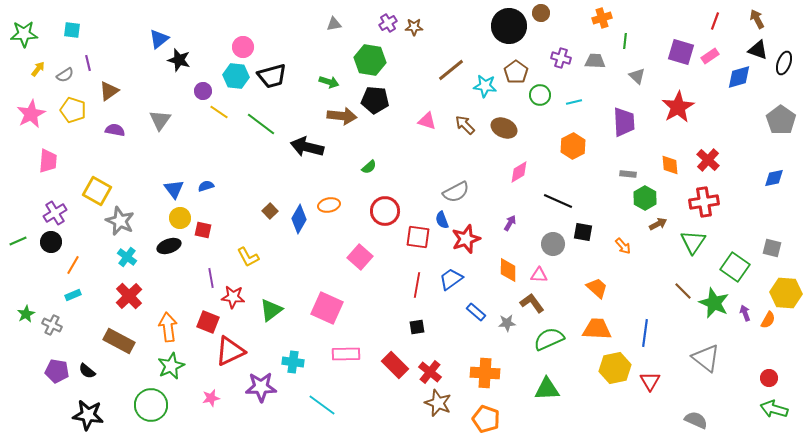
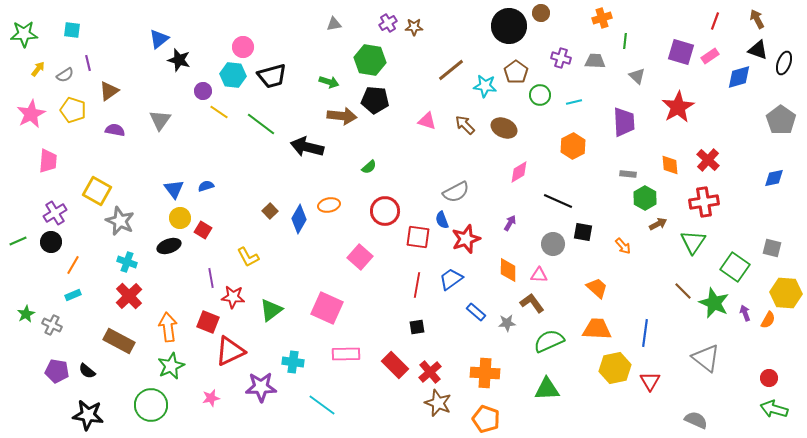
cyan hexagon at (236, 76): moved 3 px left, 1 px up
red square at (203, 230): rotated 18 degrees clockwise
cyan cross at (127, 257): moved 5 px down; rotated 18 degrees counterclockwise
green semicircle at (549, 339): moved 2 px down
red cross at (430, 372): rotated 10 degrees clockwise
